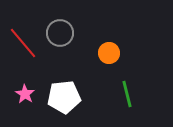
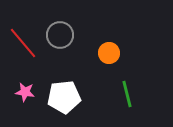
gray circle: moved 2 px down
pink star: moved 2 px up; rotated 24 degrees counterclockwise
